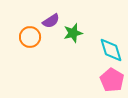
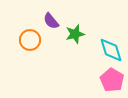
purple semicircle: rotated 84 degrees clockwise
green star: moved 2 px right, 1 px down
orange circle: moved 3 px down
